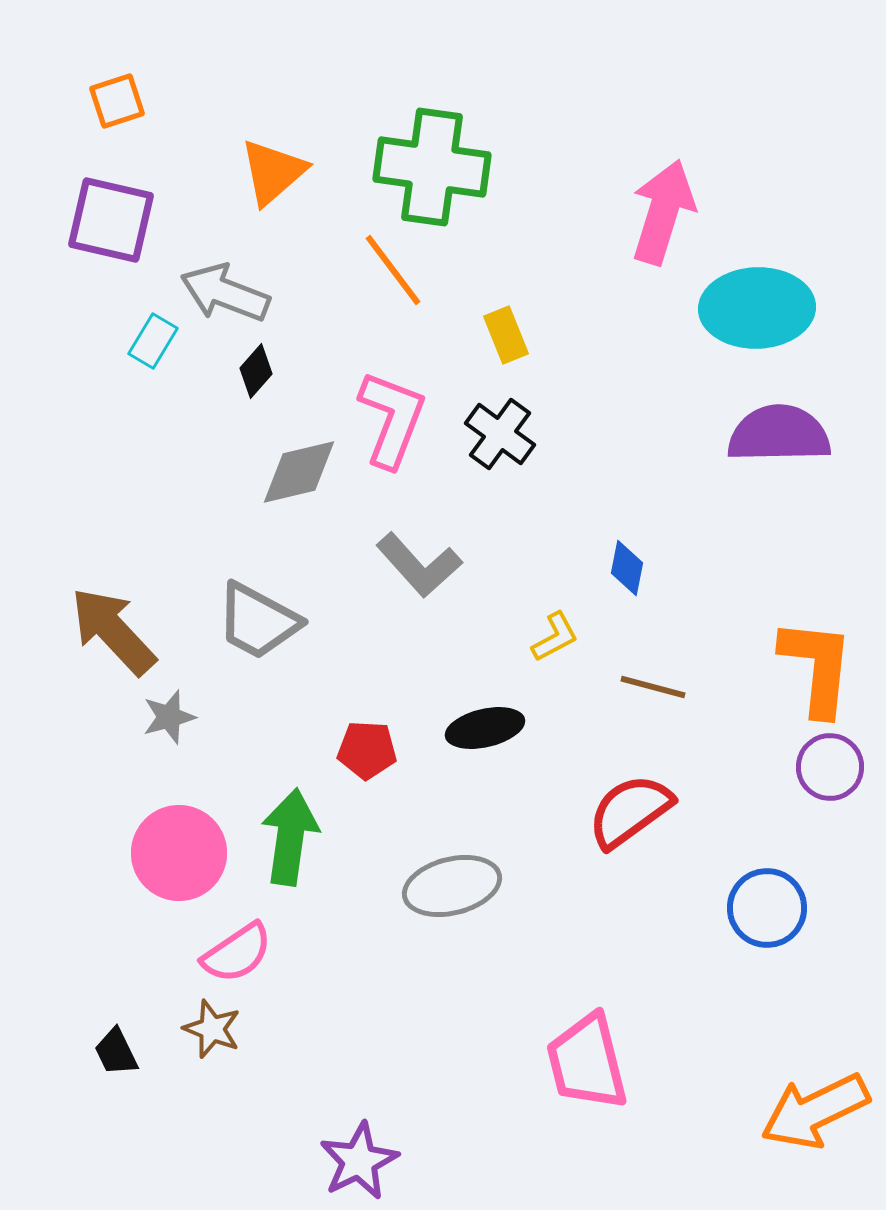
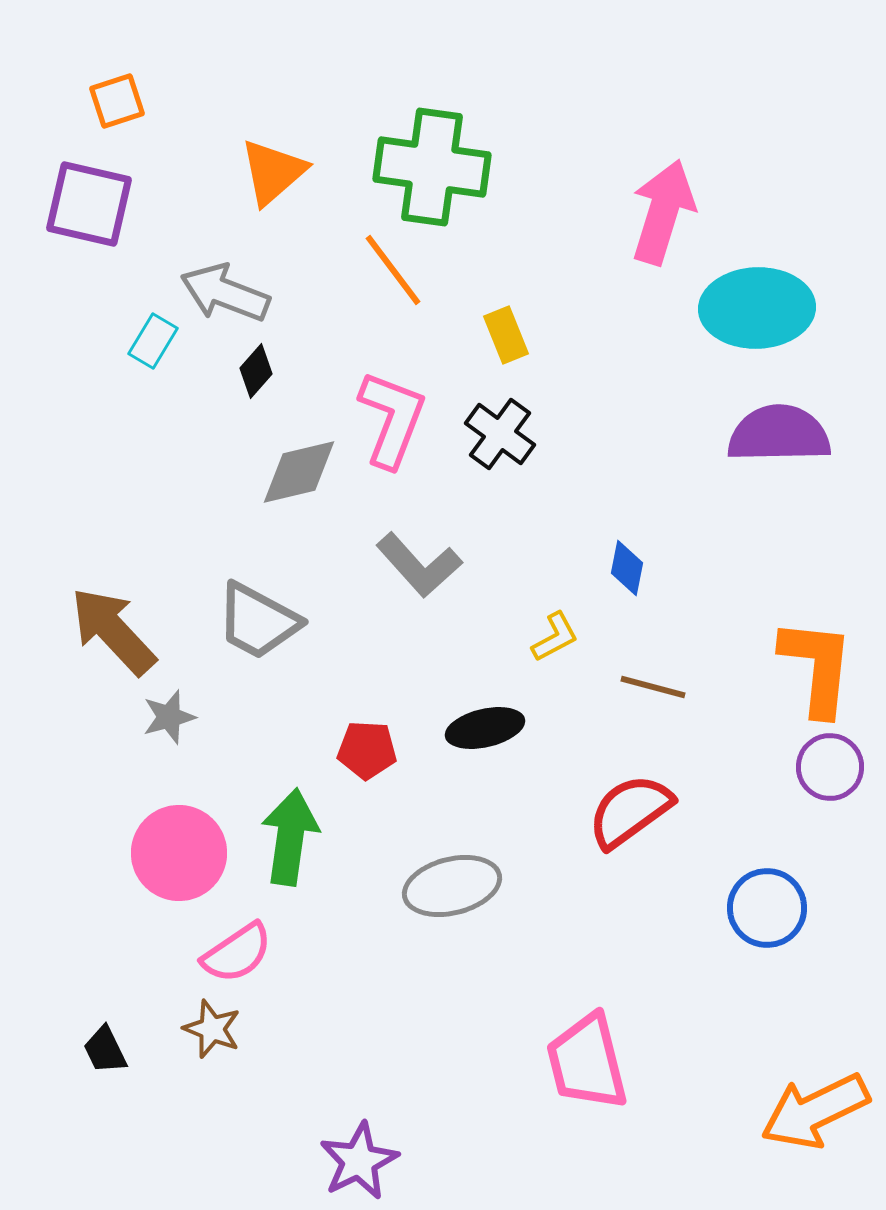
purple square: moved 22 px left, 16 px up
black trapezoid: moved 11 px left, 2 px up
